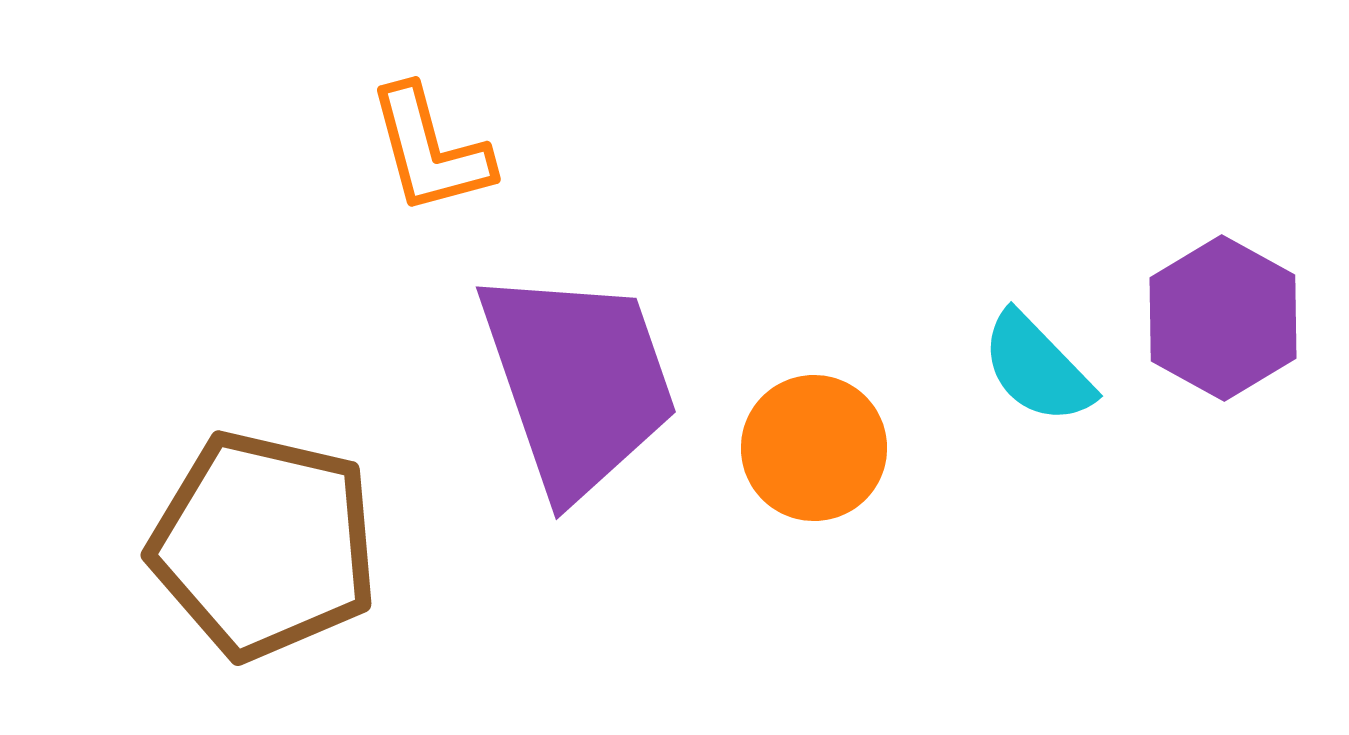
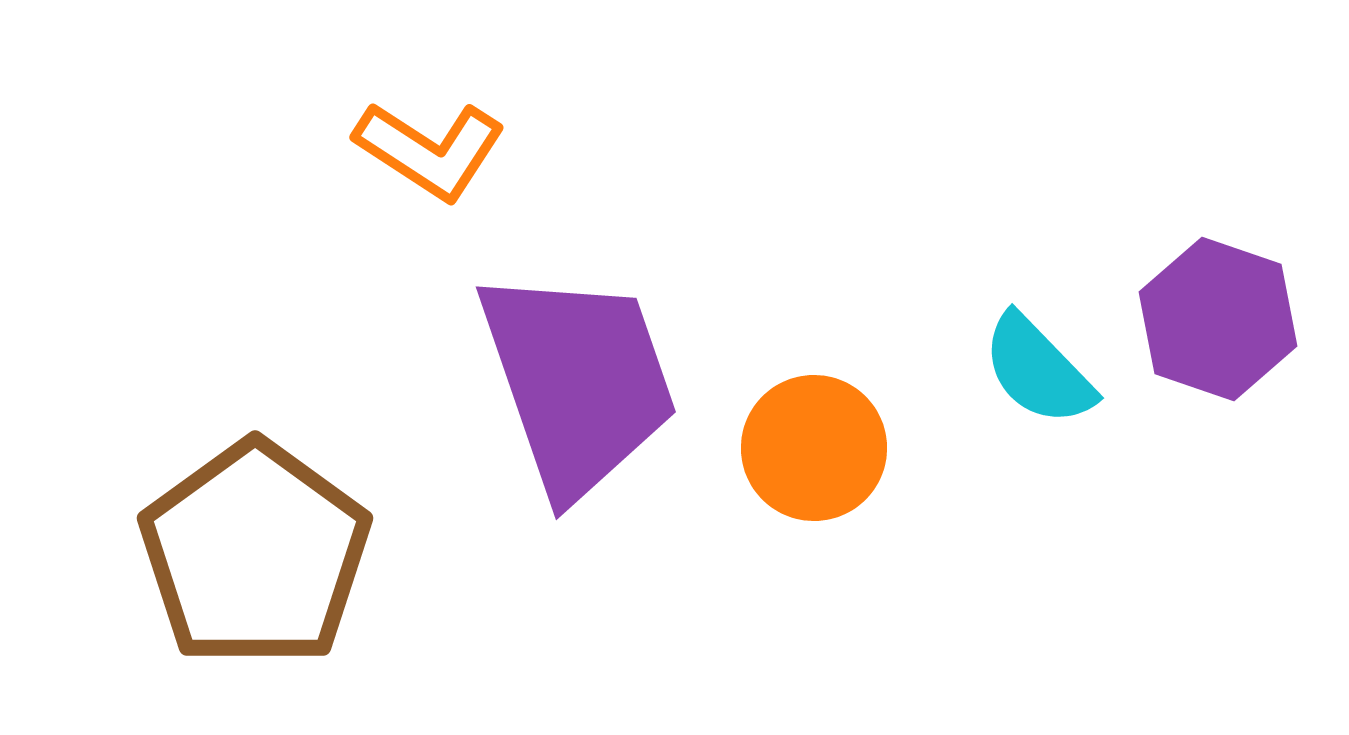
orange L-shape: rotated 42 degrees counterclockwise
purple hexagon: moved 5 px left, 1 px down; rotated 10 degrees counterclockwise
cyan semicircle: moved 1 px right, 2 px down
brown pentagon: moved 9 px left, 9 px down; rotated 23 degrees clockwise
